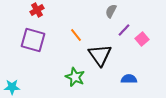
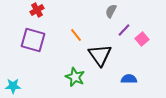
cyan star: moved 1 px right, 1 px up
